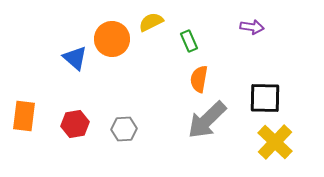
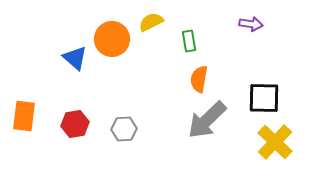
purple arrow: moved 1 px left, 3 px up
green rectangle: rotated 15 degrees clockwise
black square: moved 1 px left
